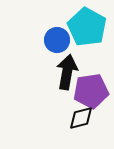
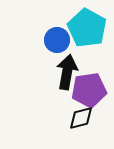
cyan pentagon: moved 1 px down
purple pentagon: moved 2 px left, 1 px up
